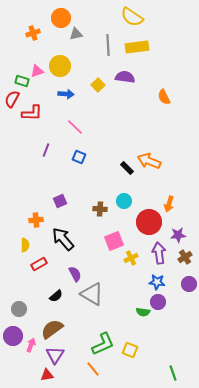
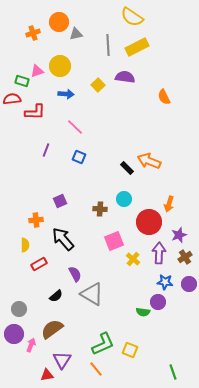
orange circle at (61, 18): moved 2 px left, 4 px down
yellow rectangle at (137, 47): rotated 20 degrees counterclockwise
red semicircle at (12, 99): rotated 54 degrees clockwise
red L-shape at (32, 113): moved 3 px right, 1 px up
cyan circle at (124, 201): moved 2 px up
purple star at (178, 235): moved 1 px right; rotated 14 degrees counterclockwise
purple arrow at (159, 253): rotated 10 degrees clockwise
yellow cross at (131, 258): moved 2 px right, 1 px down; rotated 24 degrees counterclockwise
blue star at (157, 282): moved 8 px right
purple circle at (13, 336): moved 1 px right, 2 px up
purple triangle at (55, 355): moved 7 px right, 5 px down
orange line at (93, 369): moved 3 px right
green line at (173, 373): moved 1 px up
